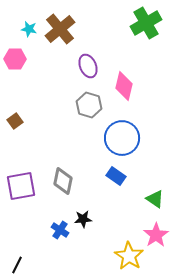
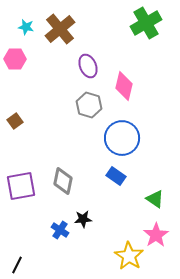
cyan star: moved 3 px left, 2 px up
